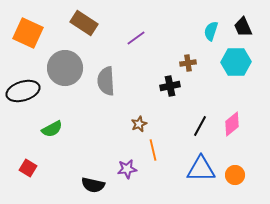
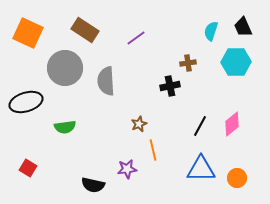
brown rectangle: moved 1 px right, 7 px down
black ellipse: moved 3 px right, 11 px down
green semicircle: moved 13 px right, 2 px up; rotated 20 degrees clockwise
orange circle: moved 2 px right, 3 px down
